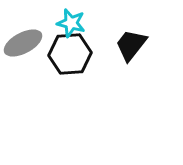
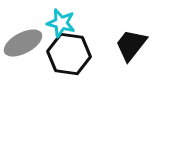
cyan star: moved 10 px left
black hexagon: moved 1 px left; rotated 12 degrees clockwise
